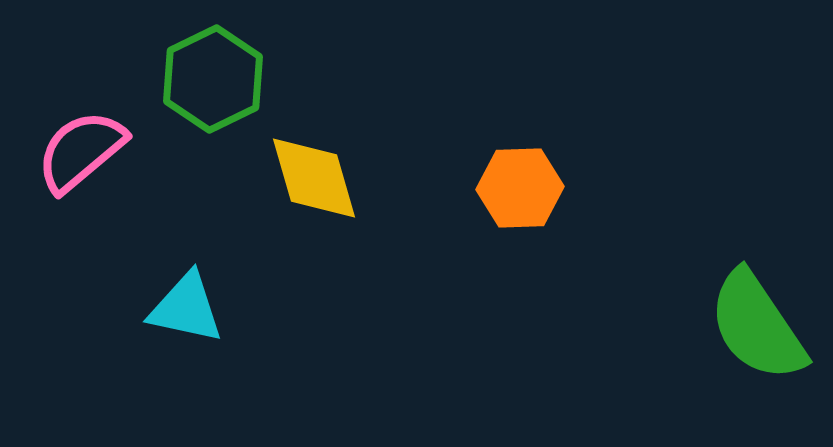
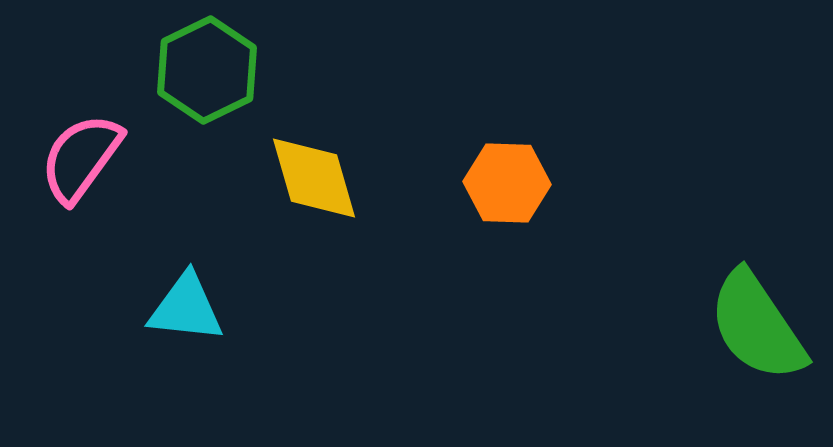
green hexagon: moved 6 px left, 9 px up
pink semicircle: moved 7 px down; rotated 14 degrees counterclockwise
orange hexagon: moved 13 px left, 5 px up; rotated 4 degrees clockwise
cyan triangle: rotated 6 degrees counterclockwise
